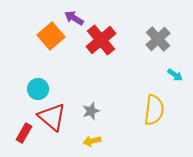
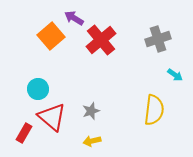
gray cross: rotated 25 degrees clockwise
